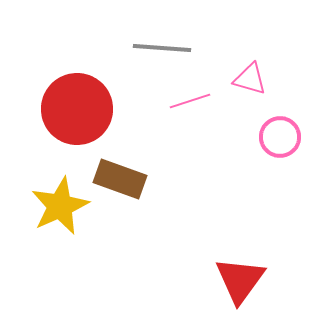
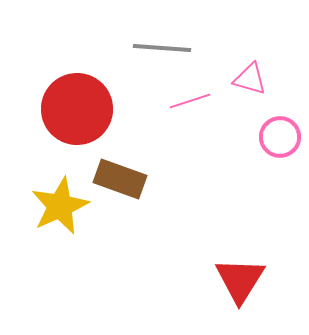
red triangle: rotated 4 degrees counterclockwise
